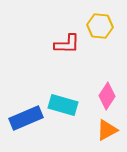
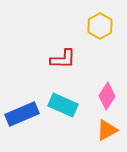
yellow hexagon: rotated 25 degrees clockwise
red L-shape: moved 4 px left, 15 px down
cyan rectangle: rotated 8 degrees clockwise
blue rectangle: moved 4 px left, 4 px up
